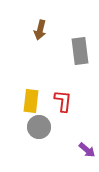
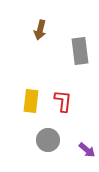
gray circle: moved 9 px right, 13 px down
